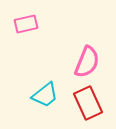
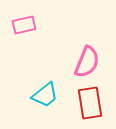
pink rectangle: moved 2 px left, 1 px down
red rectangle: moved 2 px right; rotated 16 degrees clockwise
